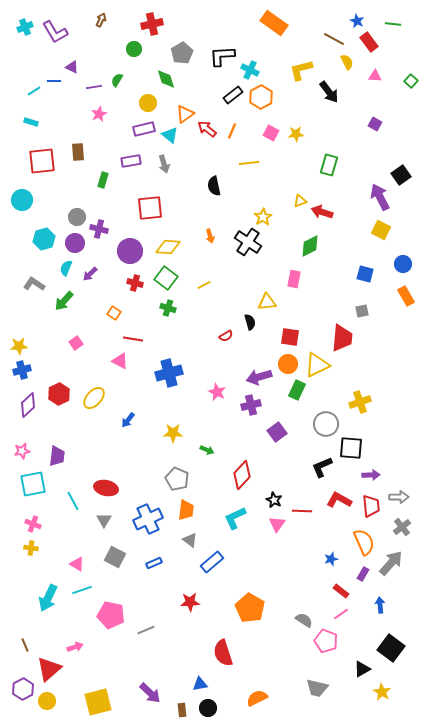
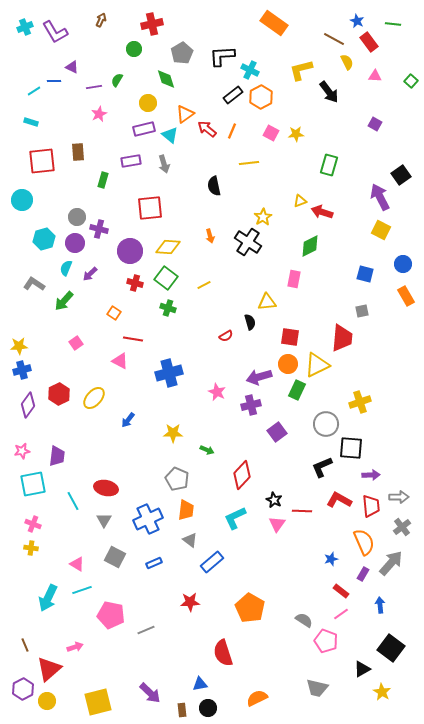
purple diamond at (28, 405): rotated 10 degrees counterclockwise
